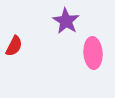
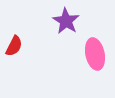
pink ellipse: moved 2 px right, 1 px down; rotated 8 degrees counterclockwise
